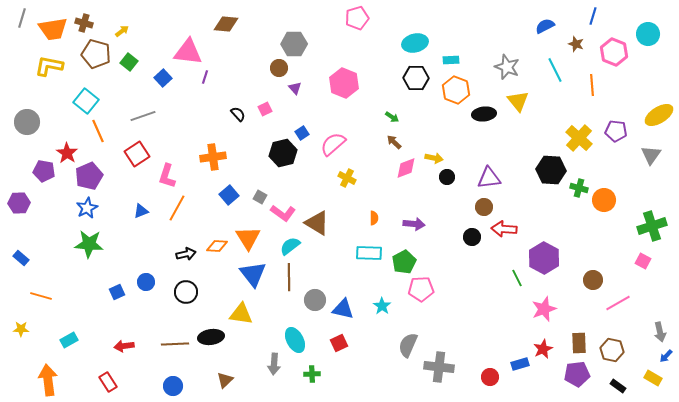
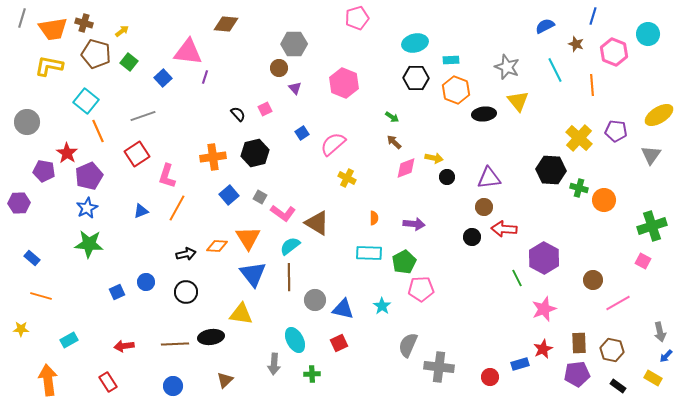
black hexagon at (283, 153): moved 28 px left
blue rectangle at (21, 258): moved 11 px right
